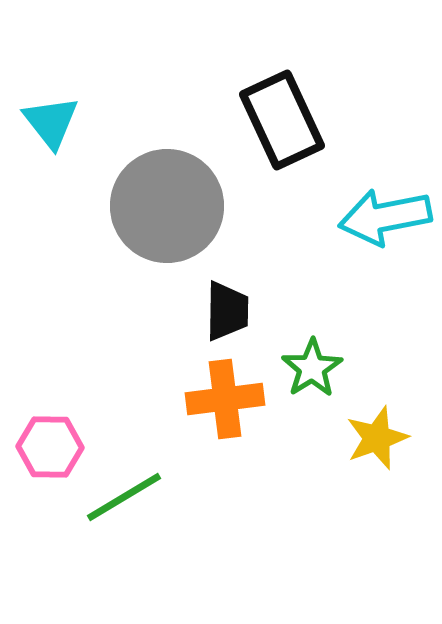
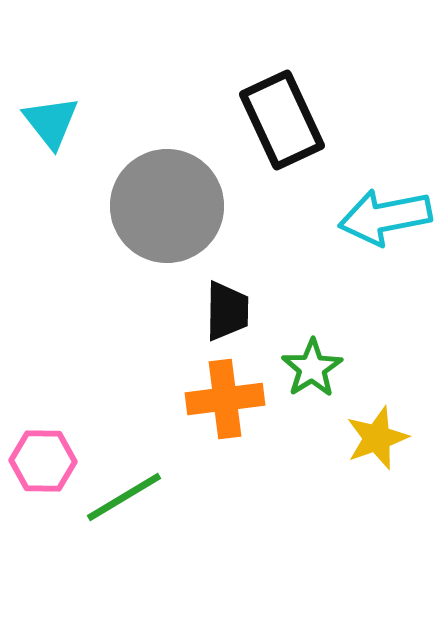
pink hexagon: moved 7 px left, 14 px down
